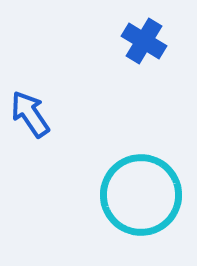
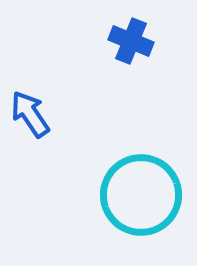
blue cross: moved 13 px left; rotated 9 degrees counterclockwise
